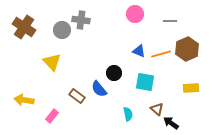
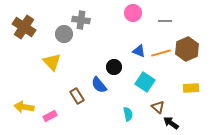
pink circle: moved 2 px left, 1 px up
gray line: moved 5 px left
gray circle: moved 2 px right, 4 px down
orange line: moved 1 px up
black circle: moved 6 px up
cyan square: rotated 24 degrees clockwise
blue semicircle: moved 4 px up
brown rectangle: rotated 21 degrees clockwise
yellow arrow: moved 7 px down
brown triangle: moved 1 px right, 2 px up
pink rectangle: moved 2 px left; rotated 24 degrees clockwise
